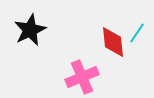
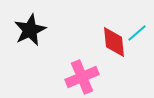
cyan line: rotated 15 degrees clockwise
red diamond: moved 1 px right
